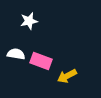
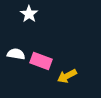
white star: moved 7 px up; rotated 24 degrees counterclockwise
